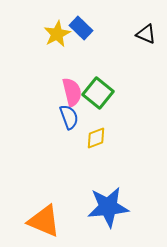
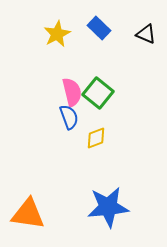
blue rectangle: moved 18 px right
orange triangle: moved 16 px left, 7 px up; rotated 15 degrees counterclockwise
